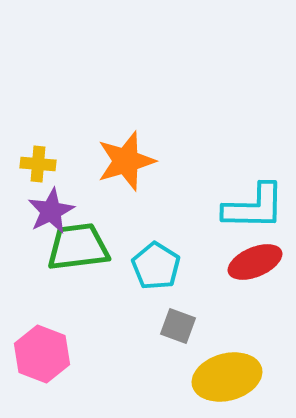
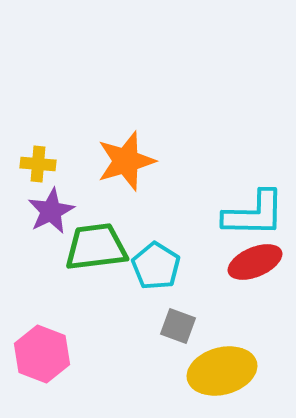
cyan L-shape: moved 7 px down
green trapezoid: moved 18 px right
yellow ellipse: moved 5 px left, 6 px up
